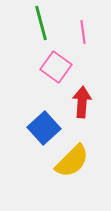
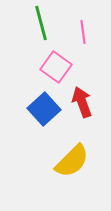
red arrow: rotated 24 degrees counterclockwise
blue square: moved 19 px up
